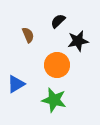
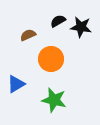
black semicircle: rotated 14 degrees clockwise
brown semicircle: rotated 91 degrees counterclockwise
black star: moved 3 px right, 14 px up; rotated 20 degrees clockwise
orange circle: moved 6 px left, 6 px up
